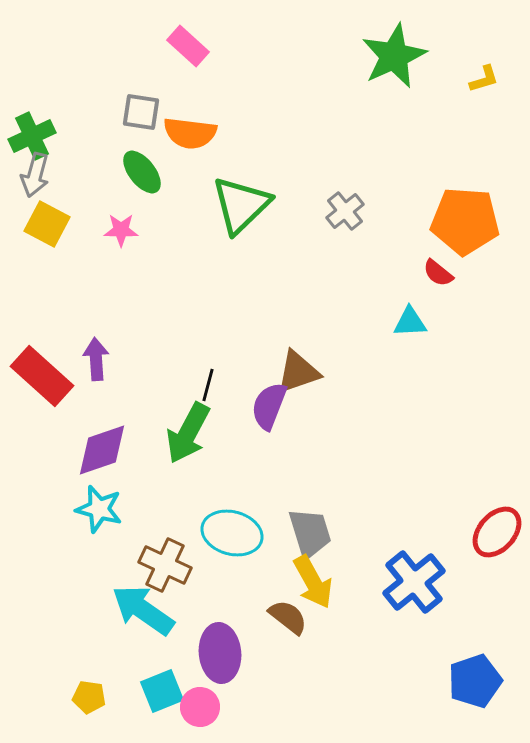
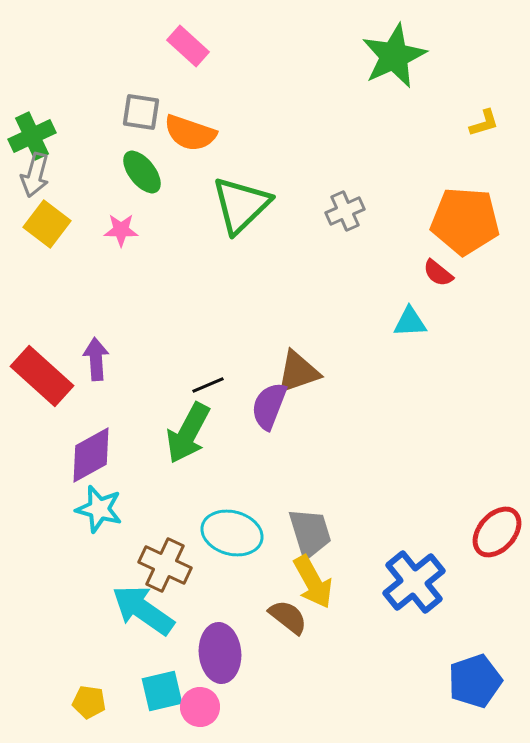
yellow L-shape: moved 44 px down
orange semicircle: rotated 12 degrees clockwise
gray cross: rotated 15 degrees clockwise
yellow square: rotated 9 degrees clockwise
black line: rotated 52 degrees clockwise
purple diamond: moved 11 px left, 5 px down; rotated 10 degrees counterclockwise
cyan square: rotated 9 degrees clockwise
yellow pentagon: moved 5 px down
